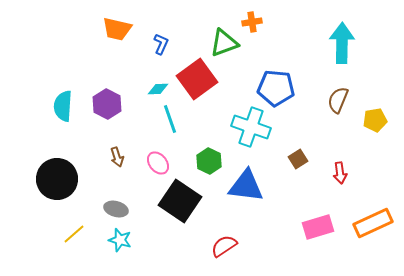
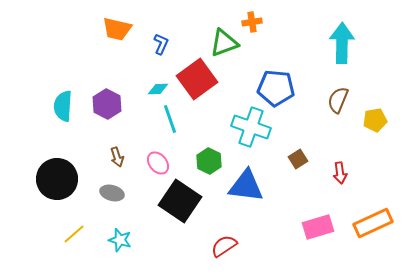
gray ellipse: moved 4 px left, 16 px up
